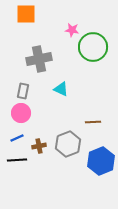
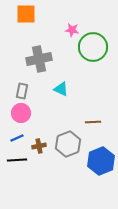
gray rectangle: moved 1 px left
